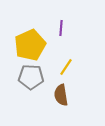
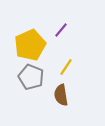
purple line: moved 2 px down; rotated 35 degrees clockwise
gray pentagon: rotated 20 degrees clockwise
